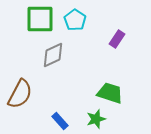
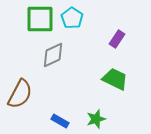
cyan pentagon: moved 3 px left, 2 px up
green trapezoid: moved 5 px right, 14 px up; rotated 8 degrees clockwise
blue rectangle: rotated 18 degrees counterclockwise
